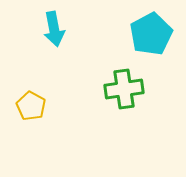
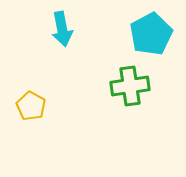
cyan arrow: moved 8 px right
green cross: moved 6 px right, 3 px up
